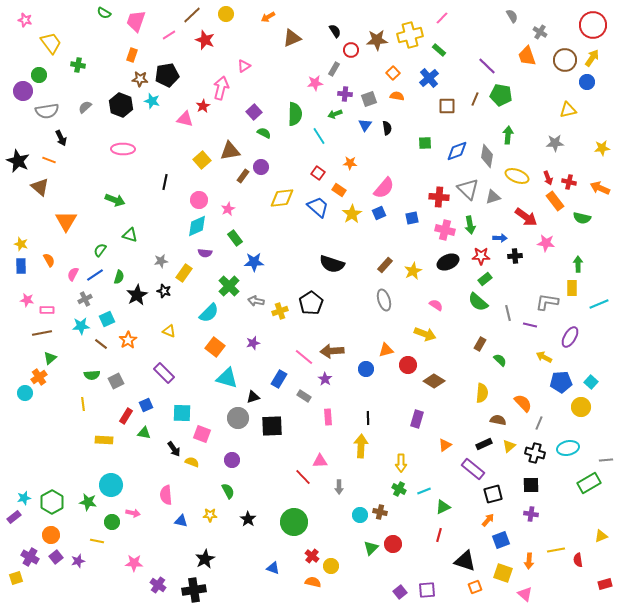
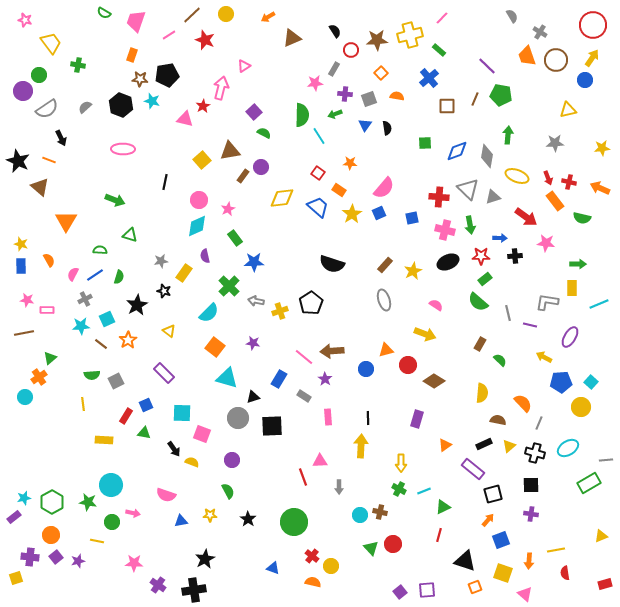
brown circle at (565, 60): moved 9 px left
orange square at (393, 73): moved 12 px left
blue circle at (587, 82): moved 2 px left, 2 px up
gray semicircle at (47, 111): moved 2 px up; rotated 25 degrees counterclockwise
green semicircle at (295, 114): moved 7 px right, 1 px down
green semicircle at (100, 250): rotated 56 degrees clockwise
purple semicircle at (205, 253): moved 3 px down; rotated 72 degrees clockwise
green arrow at (578, 264): rotated 91 degrees clockwise
black star at (137, 295): moved 10 px down
yellow triangle at (169, 331): rotated 16 degrees clockwise
brown line at (42, 333): moved 18 px left
purple star at (253, 343): rotated 24 degrees clockwise
cyan circle at (25, 393): moved 4 px down
cyan ellipse at (568, 448): rotated 20 degrees counterclockwise
red line at (303, 477): rotated 24 degrees clockwise
pink semicircle at (166, 495): rotated 66 degrees counterclockwise
blue triangle at (181, 521): rotated 24 degrees counterclockwise
green triangle at (371, 548): rotated 28 degrees counterclockwise
purple cross at (30, 557): rotated 24 degrees counterclockwise
red semicircle at (578, 560): moved 13 px left, 13 px down
